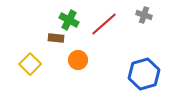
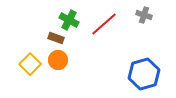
brown rectangle: rotated 14 degrees clockwise
orange circle: moved 20 px left
